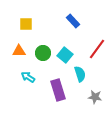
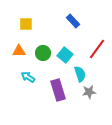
gray star: moved 6 px left, 5 px up; rotated 16 degrees counterclockwise
